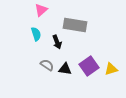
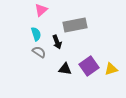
gray rectangle: rotated 20 degrees counterclockwise
gray semicircle: moved 8 px left, 13 px up
